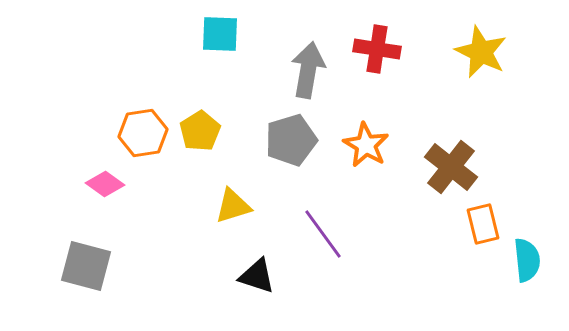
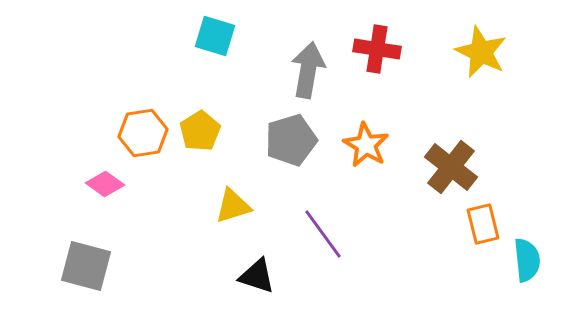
cyan square: moved 5 px left, 2 px down; rotated 15 degrees clockwise
